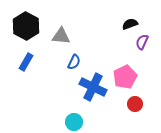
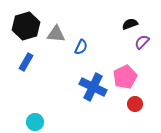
black hexagon: rotated 16 degrees clockwise
gray triangle: moved 5 px left, 2 px up
purple semicircle: rotated 21 degrees clockwise
blue semicircle: moved 7 px right, 15 px up
cyan circle: moved 39 px left
